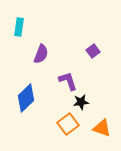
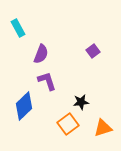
cyan rectangle: moved 1 px left, 1 px down; rotated 36 degrees counterclockwise
purple L-shape: moved 21 px left
blue diamond: moved 2 px left, 8 px down
orange triangle: moved 1 px right; rotated 36 degrees counterclockwise
